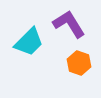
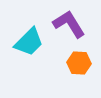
orange hexagon: rotated 15 degrees counterclockwise
